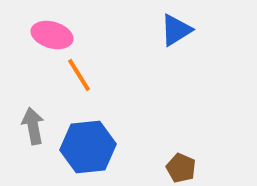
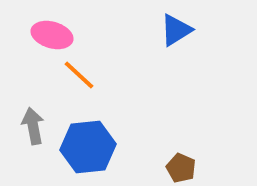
orange line: rotated 15 degrees counterclockwise
